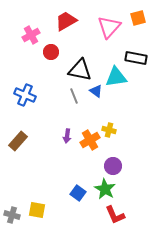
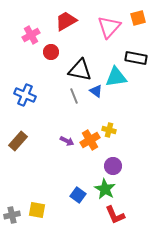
purple arrow: moved 5 px down; rotated 72 degrees counterclockwise
blue square: moved 2 px down
gray cross: rotated 28 degrees counterclockwise
